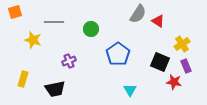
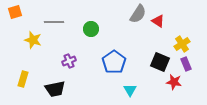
blue pentagon: moved 4 px left, 8 px down
purple rectangle: moved 2 px up
